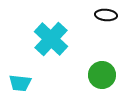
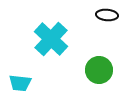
black ellipse: moved 1 px right
green circle: moved 3 px left, 5 px up
